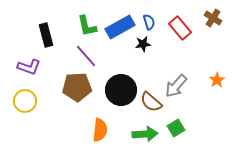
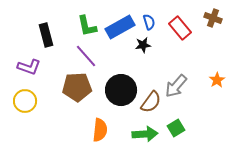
brown cross: rotated 12 degrees counterclockwise
black star: moved 1 px down
brown semicircle: rotated 95 degrees counterclockwise
